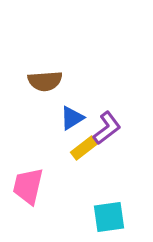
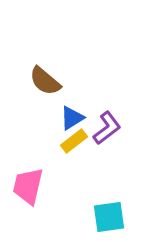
brown semicircle: rotated 44 degrees clockwise
yellow rectangle: moved 10 px left, 7 px up
